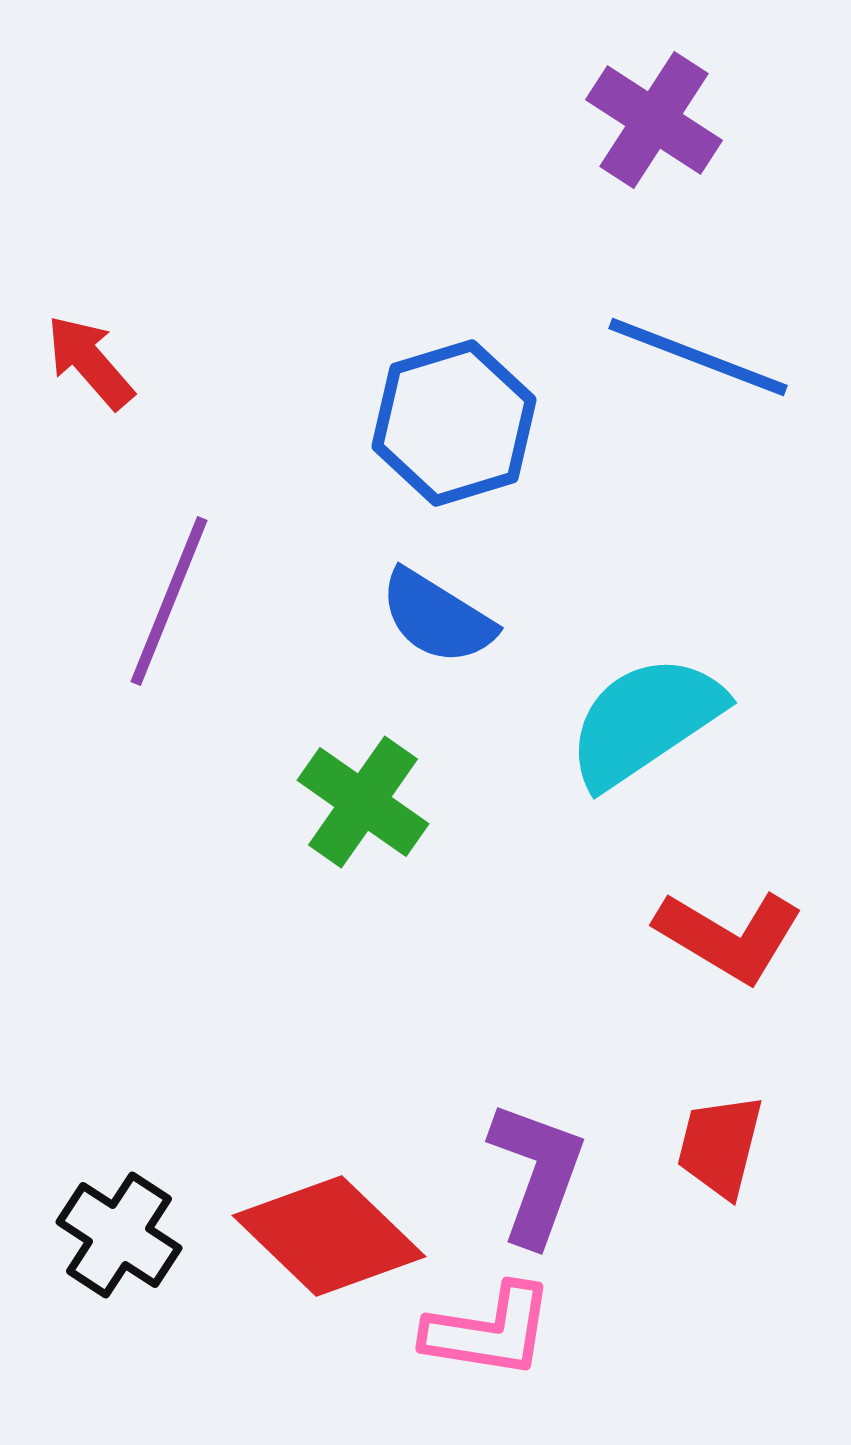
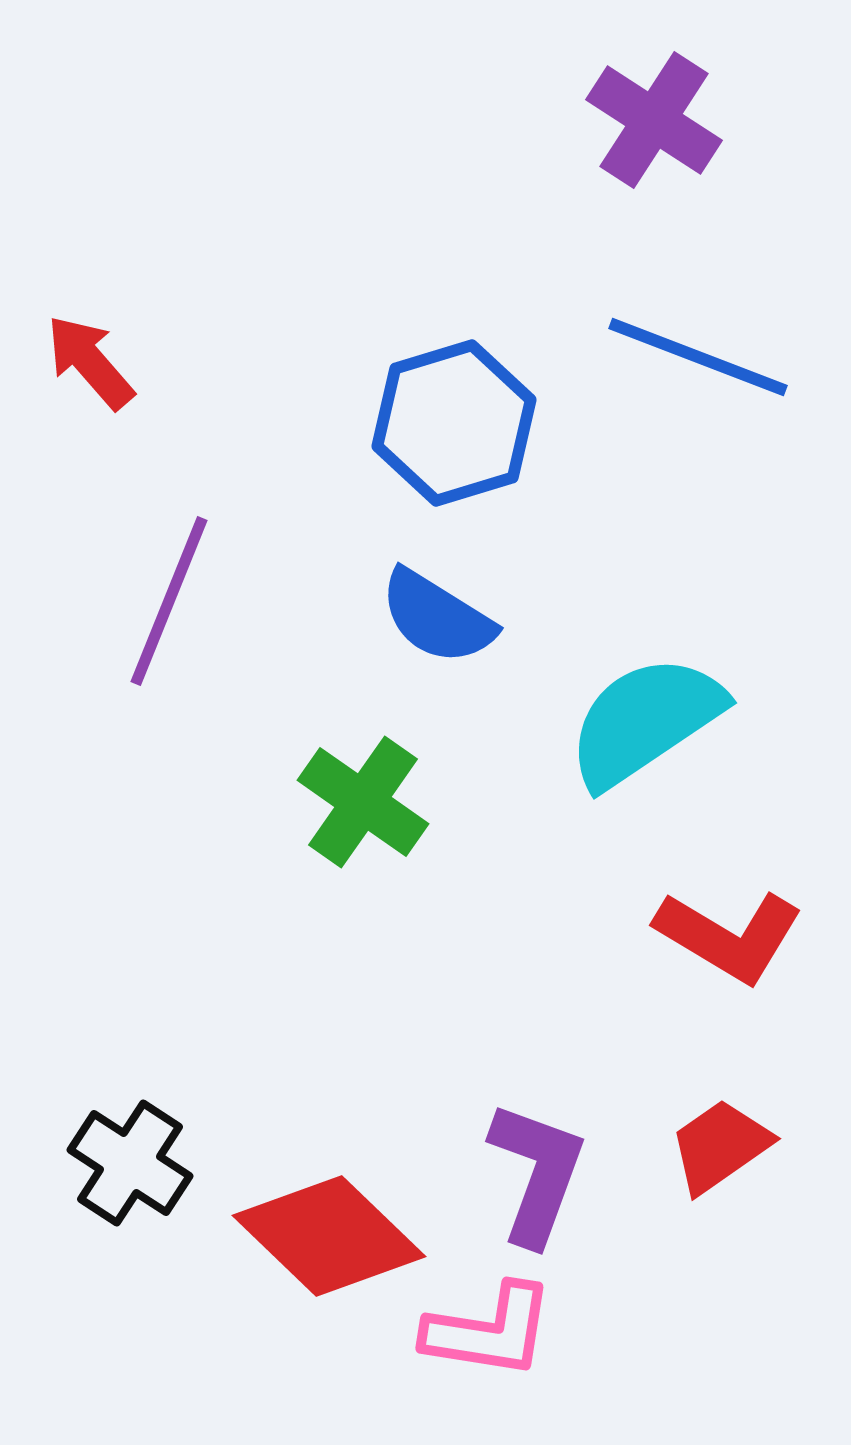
red trapezoid: rotated 41 degrees clockwise
black cross: moved 11 px right, 72 px up
